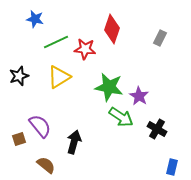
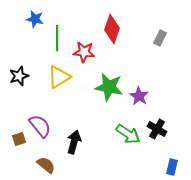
green line: moved 1 px right, 4 px up; rotated 65 degrees counterclockwise
red star: moved 1 px left, 3 px down
green arrow: moved 7 px right, 17 px down
